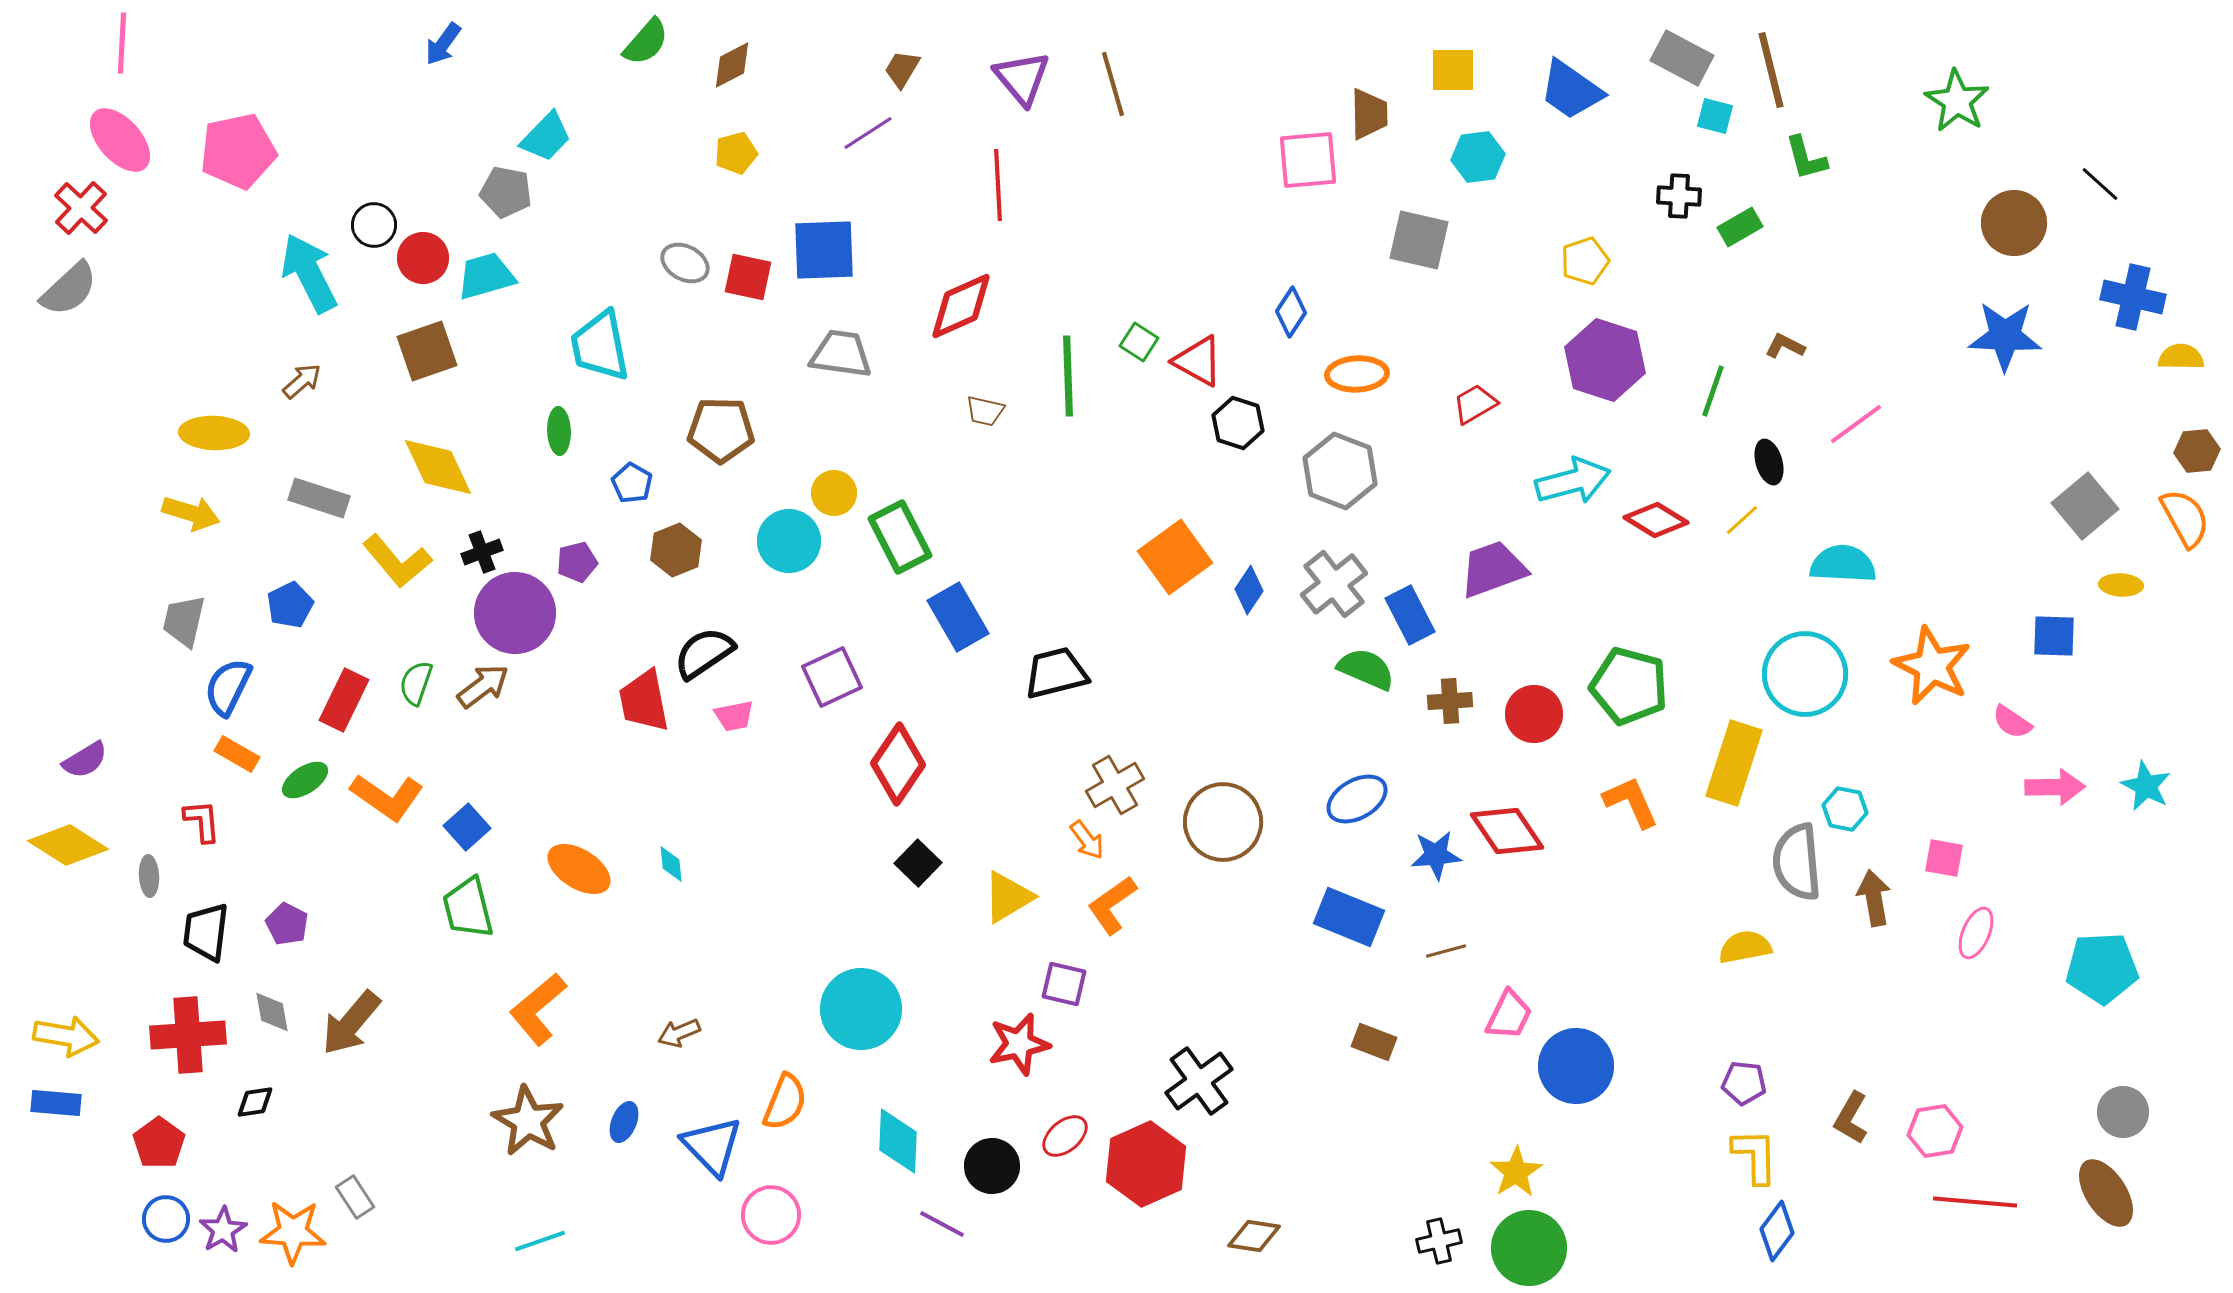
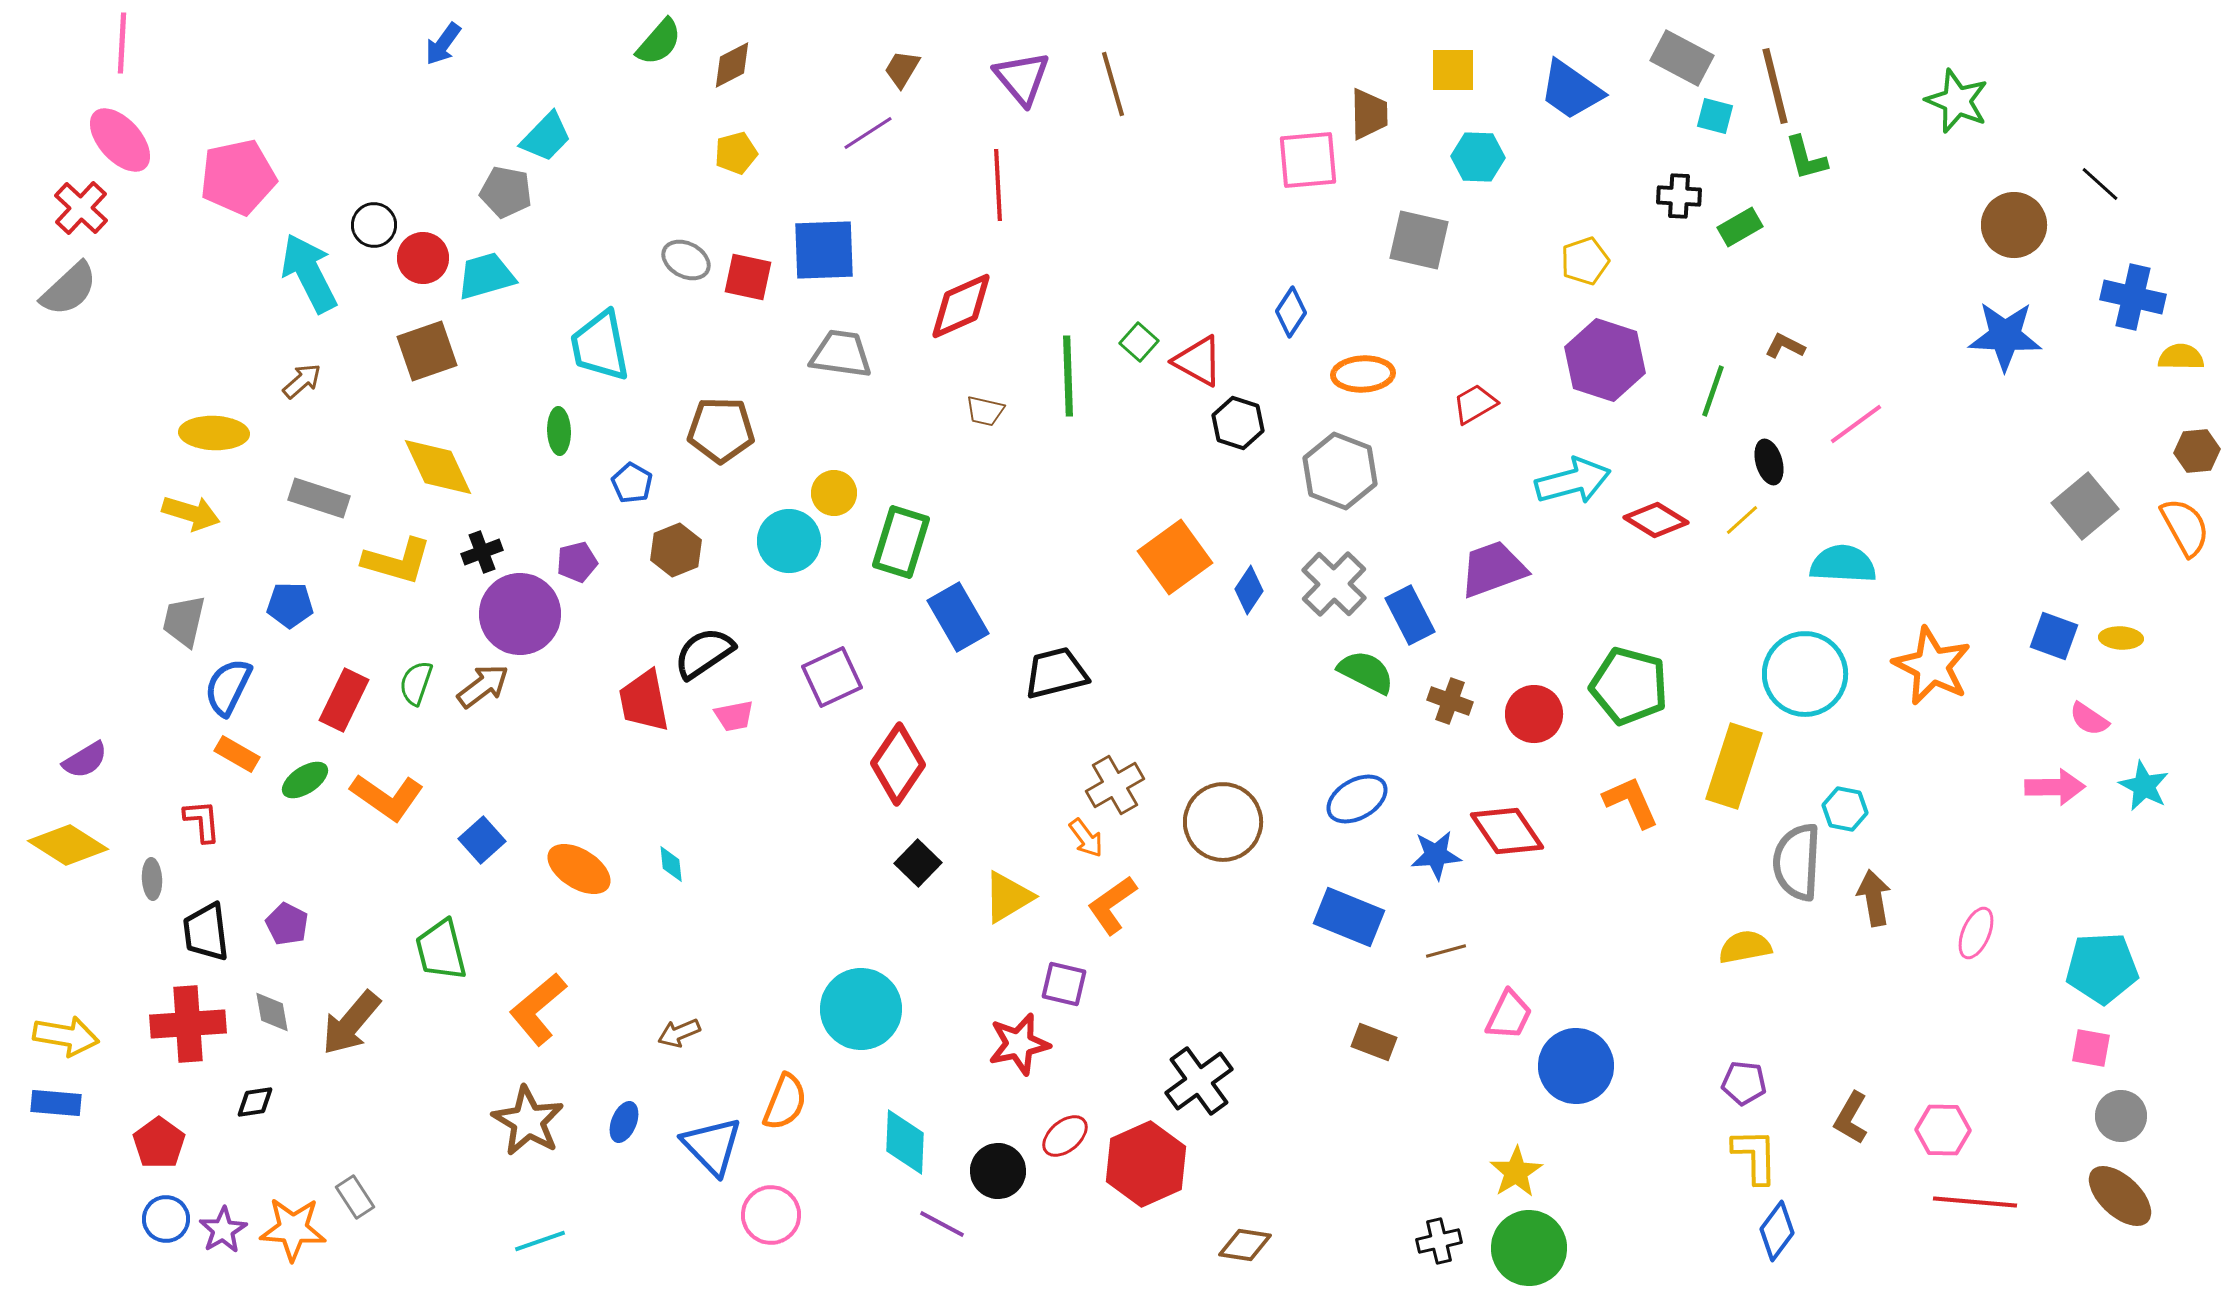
green semicircle at (646, 42): moved 13 px right
brown line at (1771, 70): moved 4 px right, 16 px down
green star at (1957, 101): rotated 10 degrees counterclockwise
pink pentagon at (238, 151): moved 26 px down
cyan hexagon at (1478, 157): rotated 9 degrees clockwise
brown circle at (2014, 223): moved 2 px down
gray ellipse at (685, 263): moved 1 px right, 3 px up
green square at (1139, 342): rotated 9 degrees clockwise
orange ellipse at (1357, 374): moved 6 px right
orange semicircle at (2185, 518): moved 9 px down
green rectangle at (900, 537): moved 1 px right, 5 px down; rotated 44 degrees clockwise
yellow L-shape at (397, 561): rotated 34 degrees counterclockwise
gray cross at (1334, 584): rotated 8 degrees counterclockwise
yellow ellipse at (2121, 585): moved 53 px down
blue pentagon at (290, 605): rotated 27 degrees clockwise
purple circle at (515, 613): moved 5 px right, 1 px down
blue square at (2054, 636): rotated 18 degrees clockwise
green semicircle at (1366, 669): moved 3 px down; rotated 4 degrees clockwise
brown cross at (1450, 701): rotated 24 degrees clockwise
pink semicircle at (2012, 722): moved 77 px right, 3 px up
yellow rectangle at (1734, 763): moved 3 px down
cyan star at (2146, 786): moved 2 px left
blue square at (467, 827): moved 15 px right, 13 px down
orange arrow at (1087, 840): moved 1 px left, 2 px up
pink square at (1944, 858): moved 147 px right, 190 px down
gray semicircle at (1797, 862): rotated 8 degrees clockwise
gray ellipse at (149, 876): moved 3 px right, 3 px down
green trapezoid at (468, 908): moved 27 px left, 42 px down
black trapezoid at (206, 932): rotated 14 degrees counterclockwise
red cross at (188, 1035): moved 11 px up
gray circle at (2123, 1112): moved 2 px left, 4 px down
pink hexagon at (1935, 1131): moved 8 px right, 1 px up; rotated 10 degrees clockwise
cyan diamond at (898, 1141): moved 7 px right, 1 px down
black circle at (992, 1166): moved 6 px right, 5 px down
brown ellipse at (2106, 1193): moved 14 px right, 3 px down; rotated 14 degrees counterclockwise
orange star at (293, 1232): moved 3 px up
brown diamond at (1254, 1236): moved 9 px left, 9 px down
